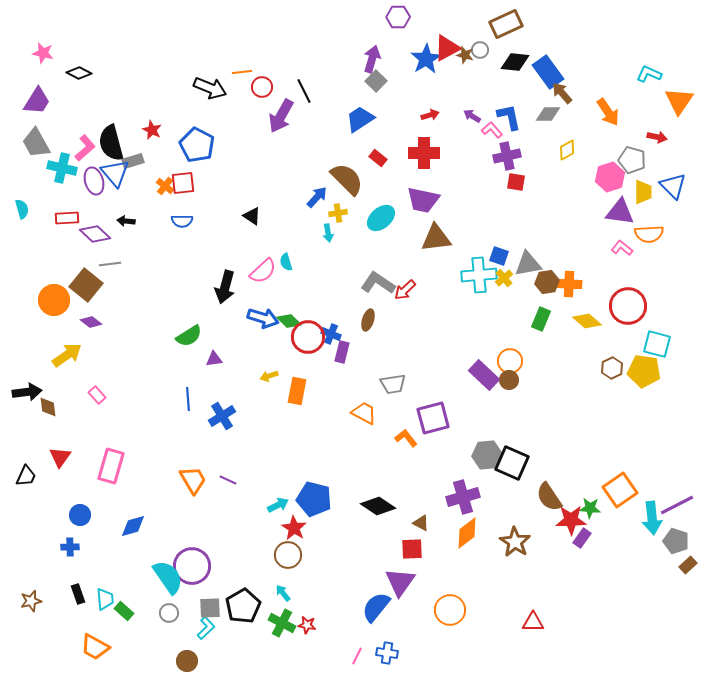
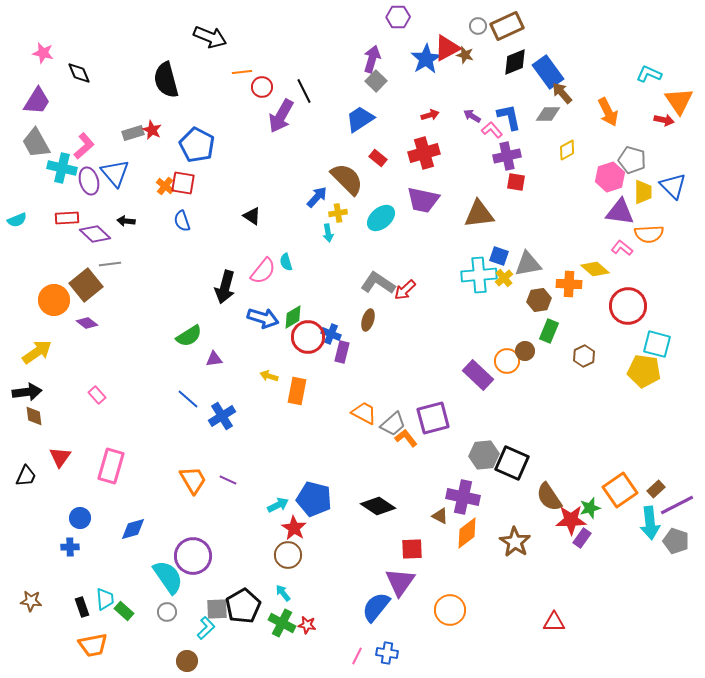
brown rectangle at (506, 24): moved 1 px right, 2 px down
gray circle at (480, 50): moved 2 px left, 24 px up
black diamond at (515, 62): rotated 28 degrees counterclockwise
black diamond at (79, 73): rotated 40 degrees clockwise
black arrow at (210, 88): moved 51 px up
orange triangle at (679, 101): rotated 8 degrees counterclockwise
orange arrow at (608, 112): rotated 8 degrees clockwise
red arrow at (657, 137): moved 7 px right, 17 px up
black semicircle at (111, 143): moved 55 px right, 63 px up
pink L-shape at (85, 148): moved 1 px left, 2 px up
red cross at (424, 153): rotated 16 degrees counterclockwise
gray rectangle at (133, 161): moved 28 px up
purple ellipse at (94, 181): moved 5 px left
red square at (183, 183): rotated 15 degrees clockwise
cyan semicircle at (22, 209): moved 5 px left, 11 px down; rotated 84 degrees clockwise
blue semicircle at (182, 221): rotated 70 degrees clockwise
brown triangle at (436, 238): moved 43 px right, 24 px up
pink semicircle at (263, 271): rotated 8 degrees counterclockwise
brown hexagon at (547, 282): moved 8 px left, 18 px down
brown square at (86, 285): rotated 12 degrees clockwise
green rectangle at (541, 319): moved 8 px right, 12 px down
green diamond at (289, 321): moved 4 px right, 4 px up; rotated 75 degrees counterclockwise
yellow diamond at (587, 321): moved 8 px right, 52 px up
purple diamond at (91, 322): moved 4 px left, 1 px down
yellow arrow at (67, 355): moved 30 px left, 3 px up
orange circle at (510, 361): moved 3 px left
brown hexagon at (612, 368): moved 28 px left, 12 px up
purple rectangle at (484, 375): moved 6 px left
yellow arrow at (269, 376): rotated 36 degrees clockwise
brown circle at (509, 380): moved 16 px right, 29 px up
gray trapezoid at (393, 384): moved 40 px down; rotated 32 degrees counterclockwise
blue line at (188, 399): rotated 45 degrees counterclockwise
brown diamond at (48, 407): moved 14 px left, 9 px down
gray hexagon at (487, 455): moved 3 px left
purple cross at (463, 497): rotated 28 degrees clockwise
green star at (590, 508): rotated 20 degrees counterclockwise
blue circle at (80, 515): moved 3 px down
cyan arrow at (652, 518): moved 2 px left, 5 px down
brown triangle at (421, 523): moved 19 px right, 7 px up
blue diamond at (133, 526): moved 3 px down
brown rectangle at (688, 565): moved 32 px left, 76 px up
purple circle at (192, 566): moved 1 px right, 10 px up
black rectangle at (78, 594): moved 4 px right, 13 px down
brown star at (31, 601): rotated 20 degrees clockwise
gray square at (210, 608): moved 7 px right, 1 px down
gray circle at (169, 613): moved 2 px left, 1 px up
red triangle at (533, 622): moved 21 px right
orange trapezoid at (95, 647): moved 2 px left, 2 px up; rotated 40 degrees counterclockwise
